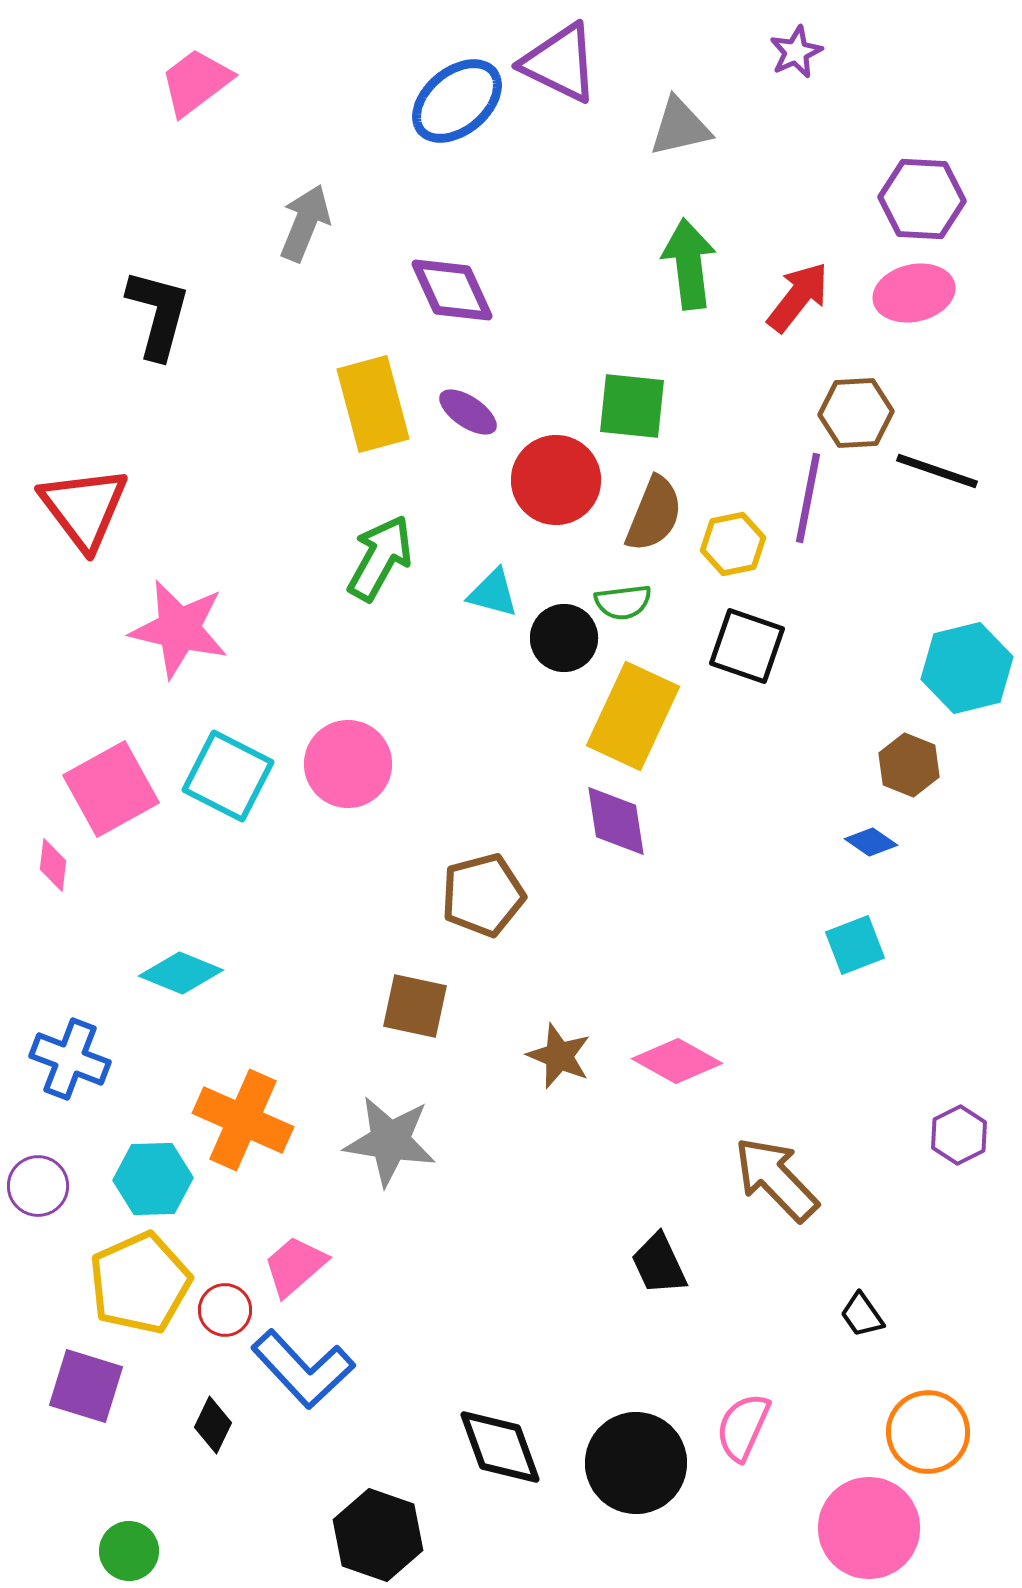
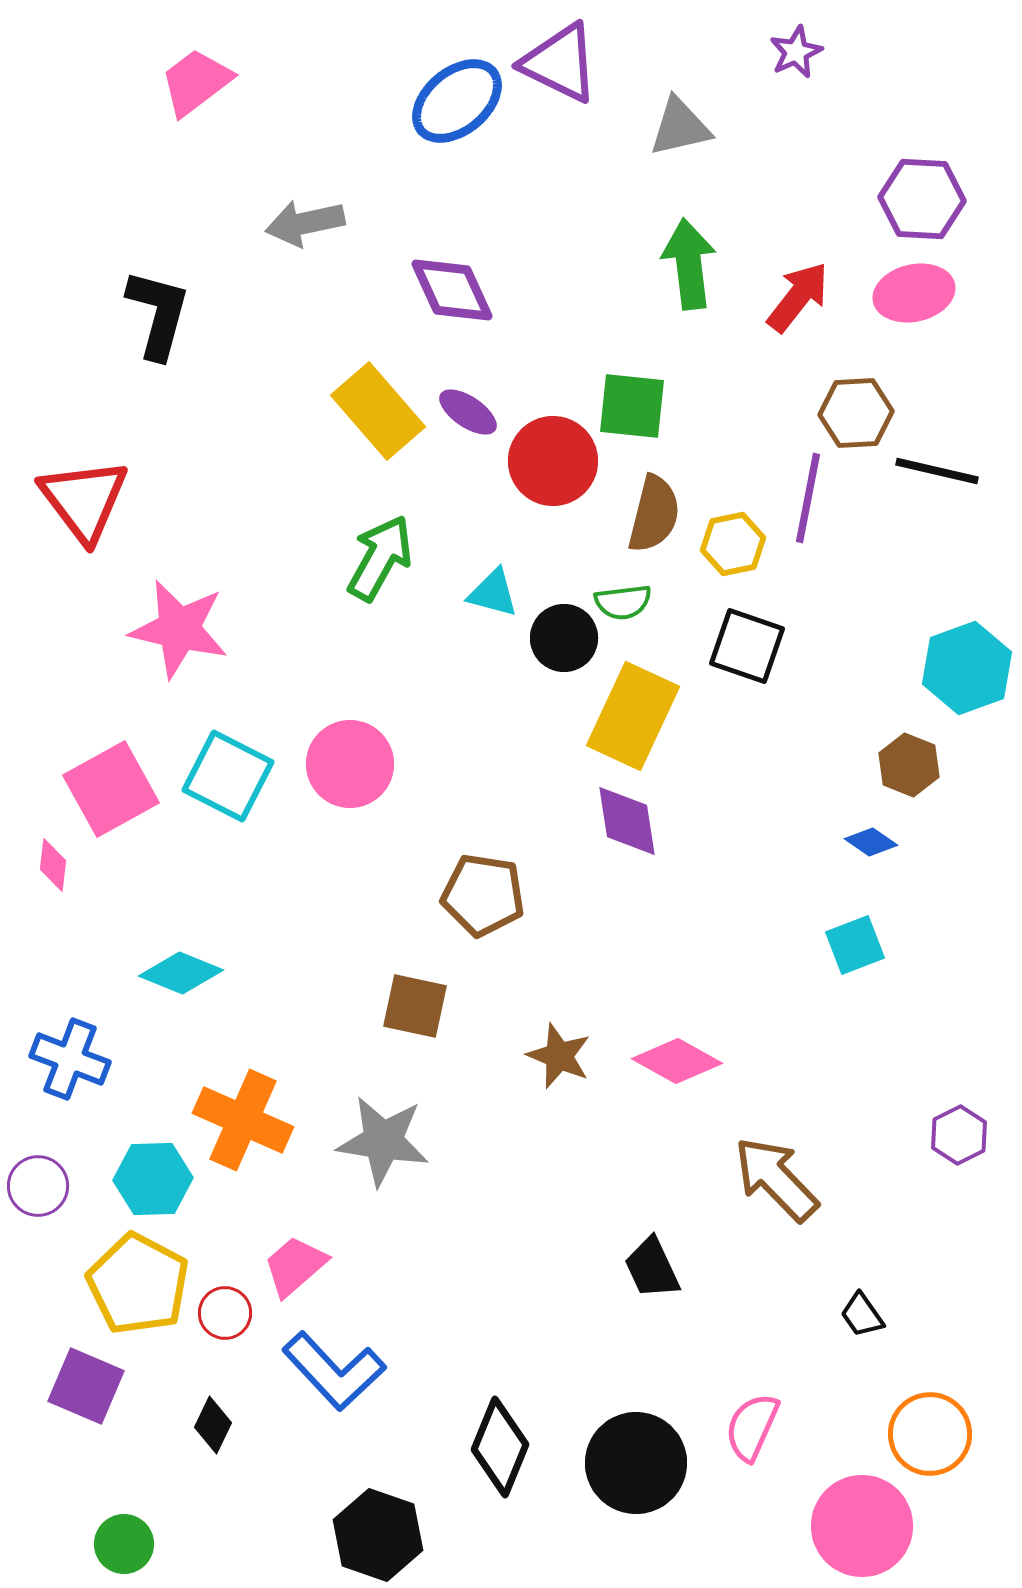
gray arrow at (305, 223): rotated 124 degrees counterclockwise
yellow rectangle at (373, 404): moved 5 px right, 7 px down; rotated 26 degrees counterclockwise
black line at (937, 471): rotated 6 degrees counterclockwise
red circle at (556, 480): moved 3 px left, 19 px up
red triangle at (84, 508): moved 8 px up
brown semicircle at (654, 514): rotated 8 degrees counterclockwise
cyan hexagon at (967, 668): rotated 6 degrees counterclockwise
pink circle at (348, 764): moved 2 px right
purple diamond at (616, 821): moved 11 px right
brown pentagon at (483, 895): rotated 24 degrees clockwise
gray star at (390, 1141): moved 7 px left
black trapezoid at (659, 1264): moved 7 px left, 4 px down
yellow pentagon at (140, 1283): moved 2 px left, 1 px down; rotated 20 degrees counterclockwise
red circle at (225, 1310): moved 3 px down
blue L-shape at (303, 1369): moved 31 px right, 2 px down
purple square at (86, 1386): rotated 6 degrees clockwise
pink semicircle at (743, 1427): moved 9 px right
orange circle at (928, 1432): moved 2 px right, 2 px down
black diamond at (500, 1447): rotated 42 degrees clockwise
pink circle at (869, 1528): moved 7 px left, 2 px up
green circle at (129, 1551): moved 5 px left, 7 px up
